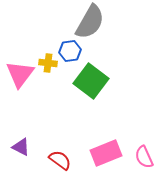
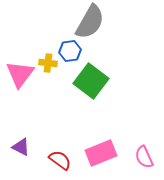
pink rectangle: moved 5 px left
